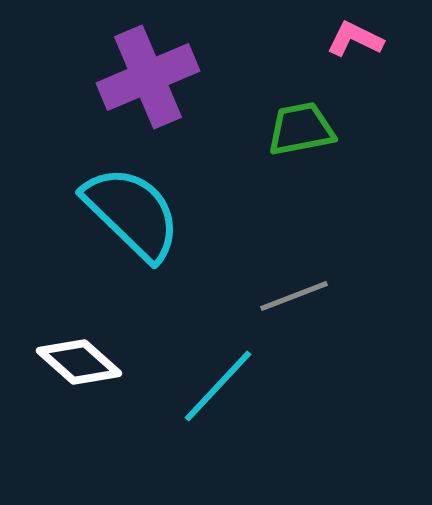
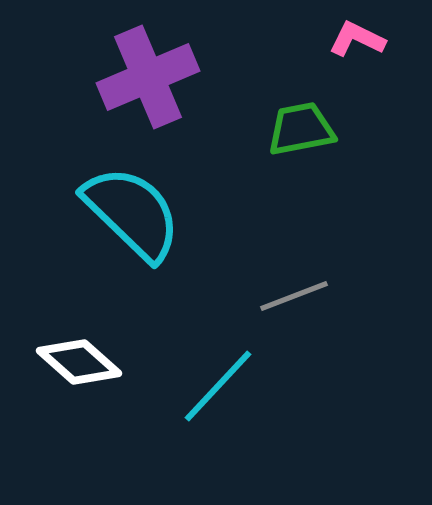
pink L-shape: moved 2 px right
